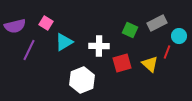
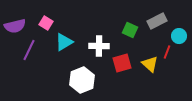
gray rectangle: moved 2 px up
